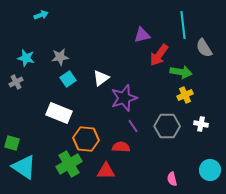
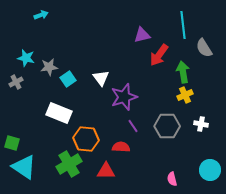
gray star: moved 11 px left, 10 px down
green arrow: moved 2 px right; rotated 110 degrees counterclockwise
white triangle: rotated 30 degrees counterclockwise
purple star: moved 1 px up
